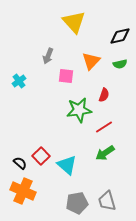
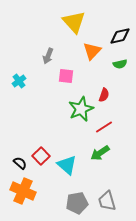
orange triangle: moved 1 px right, 10 px up
green star: moved 2 px right, 1 px up; rotated 15 degrees counterclockwise
green arrow: moved 5 px left
